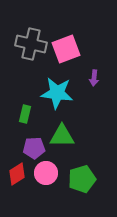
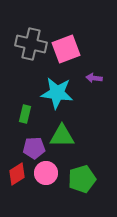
purple arrow: rotated 91 degrees clockwise
